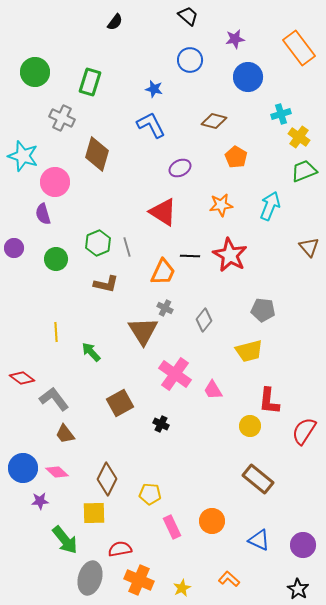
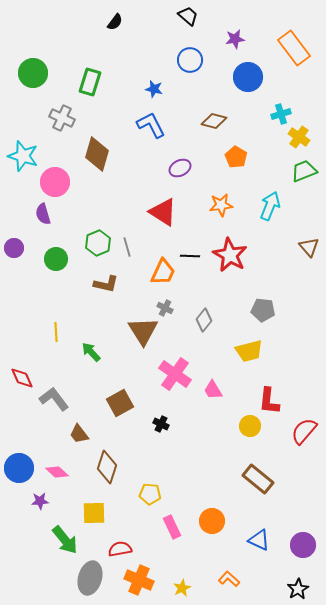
orange rectangle at (299, 48): moved 5 px left
green circle at (35, 72): moved 2 px left, 1 px down
red diamond at (22, 378): rotated 30 degrees clockwise
red semicircle at (304, 431): rotated 8 degrees clockwise
brown trapezoid at (65, 434): moved 14 px right
blue circle at (23, 468): moved 4 px left
brown diamond at (107, 479): moved 12 px up; rotated 8 degrees counterclockwise
black star at (298, 589): rotated 10 degrees clockwise
